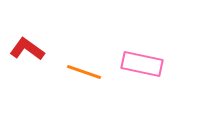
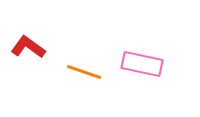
red L-shape: moved 1 px right, 2 px up
